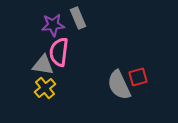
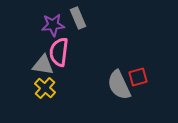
yellow cross: rotated 10 degrees counterclockwise
